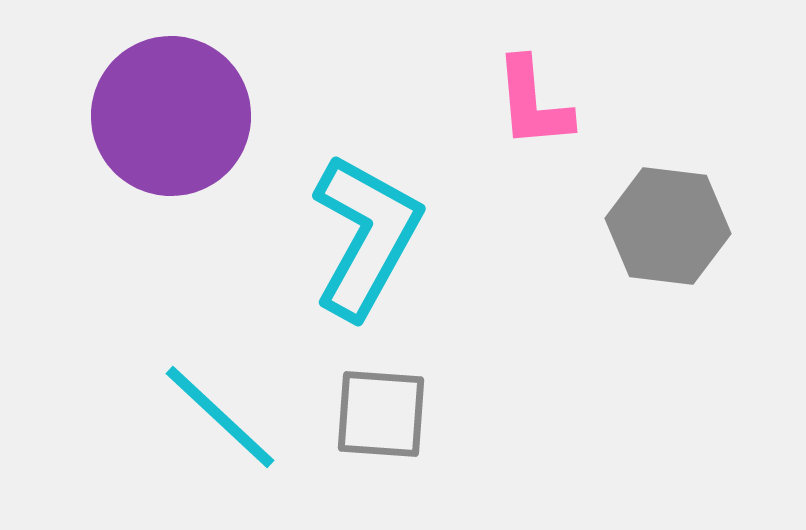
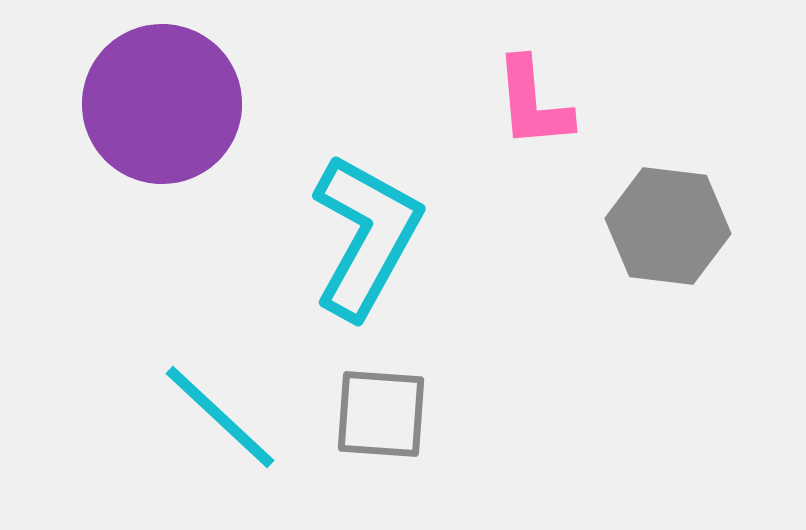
purple circle: moved 9 px left, 12 px up
